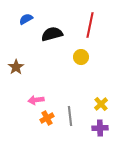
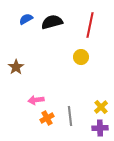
black semicircle: moved 12 px up
yellow cross: moved 3 px down
